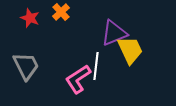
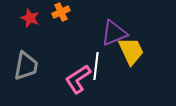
orange cross: rotated 18 degrees clockwise
yellow trapezoid: moved 1 px right, 1 px down
gray trapezoid: rotated 36 degrees clockwise
